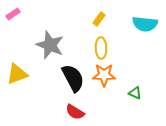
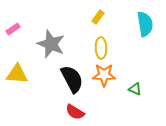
pink rectangle: moved 15 px down
yellow rectangle: moved 1 px left, 2 px up
cyan semicircle: rotated 105 degrees counterclockwise
gray star: moved 1 px right, 1 px up
yellow triangle: rotated 25 degrees clockwise
black semicircle: moved 1 px left, 1 px down
green triangle: moved 4 px up
